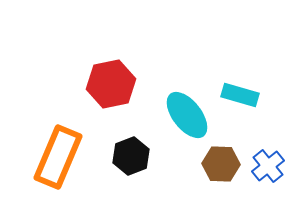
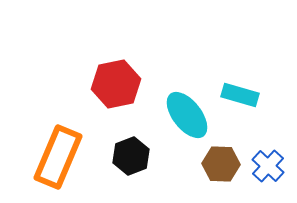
red hexagon: moved 5 px right
blue cross: rotated 8 degrees counterclockwise
